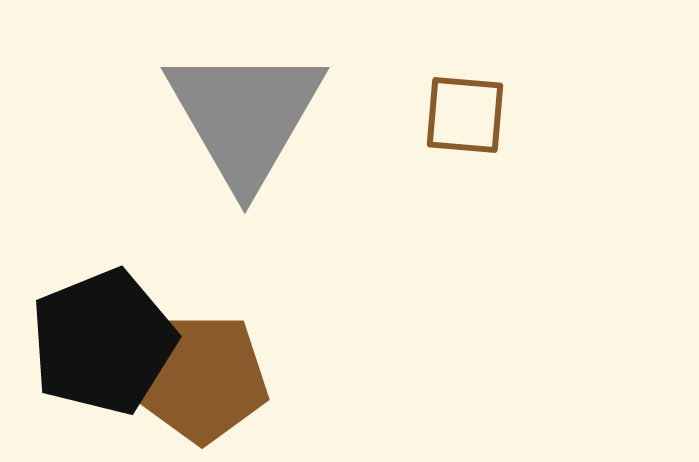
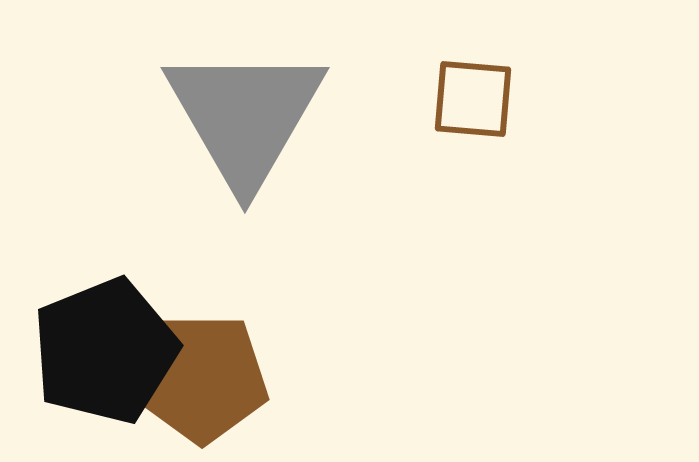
brown square: moved 8 px right, 16 px up
black pentagon: moved 2 px right, 9 px down
